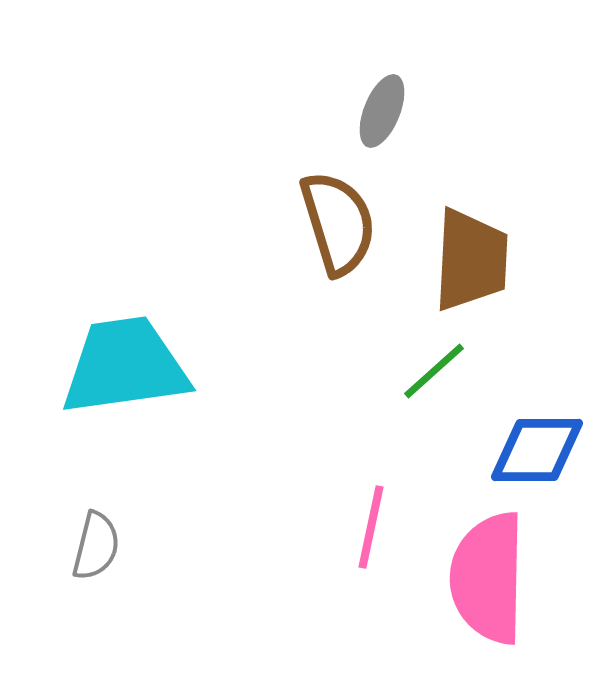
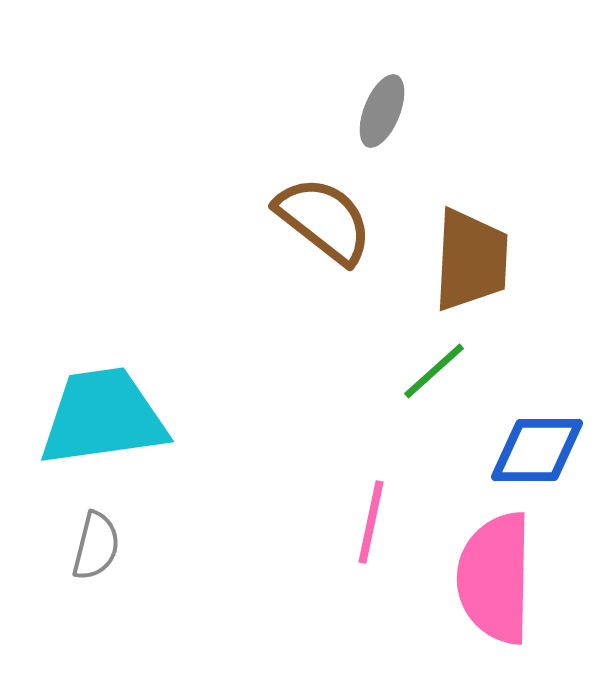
brown semicircle: moved 14 px left, 3 px up; rotated 35 degrees counterclockwise
cyan trapezoid: moved 22 px left, 51 px down
pink line: moved 5 px up
pink semicircle: moved 7 px right
